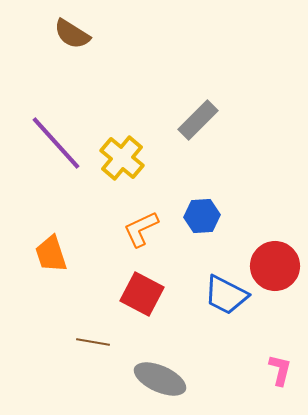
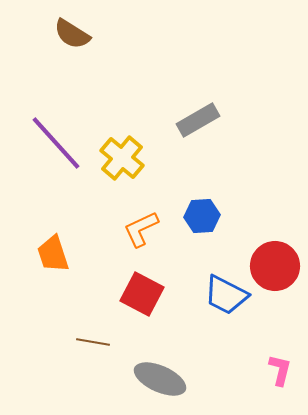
gray rectangle: rotated 15 degrees clockwise
orange trapezoid: moved 2 px right
